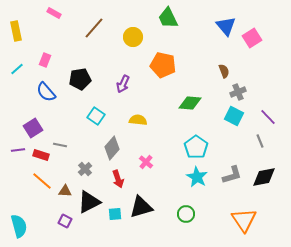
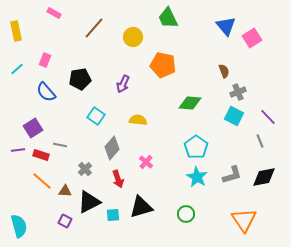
cyan square at (115, 214): moved 2 px left, 1 px down
